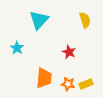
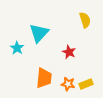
cyan triangle: moved 13 px down
